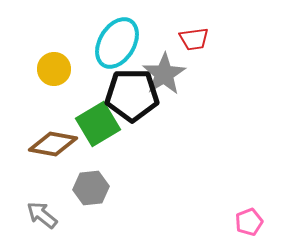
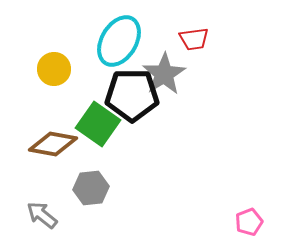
cyan ellipse: moved 2 px right, 2 px up
green square: rotated 24 degrees counterclockwise
